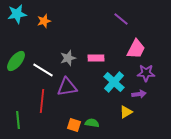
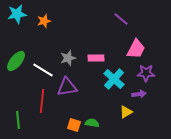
cyan cross: moved 3 px up
